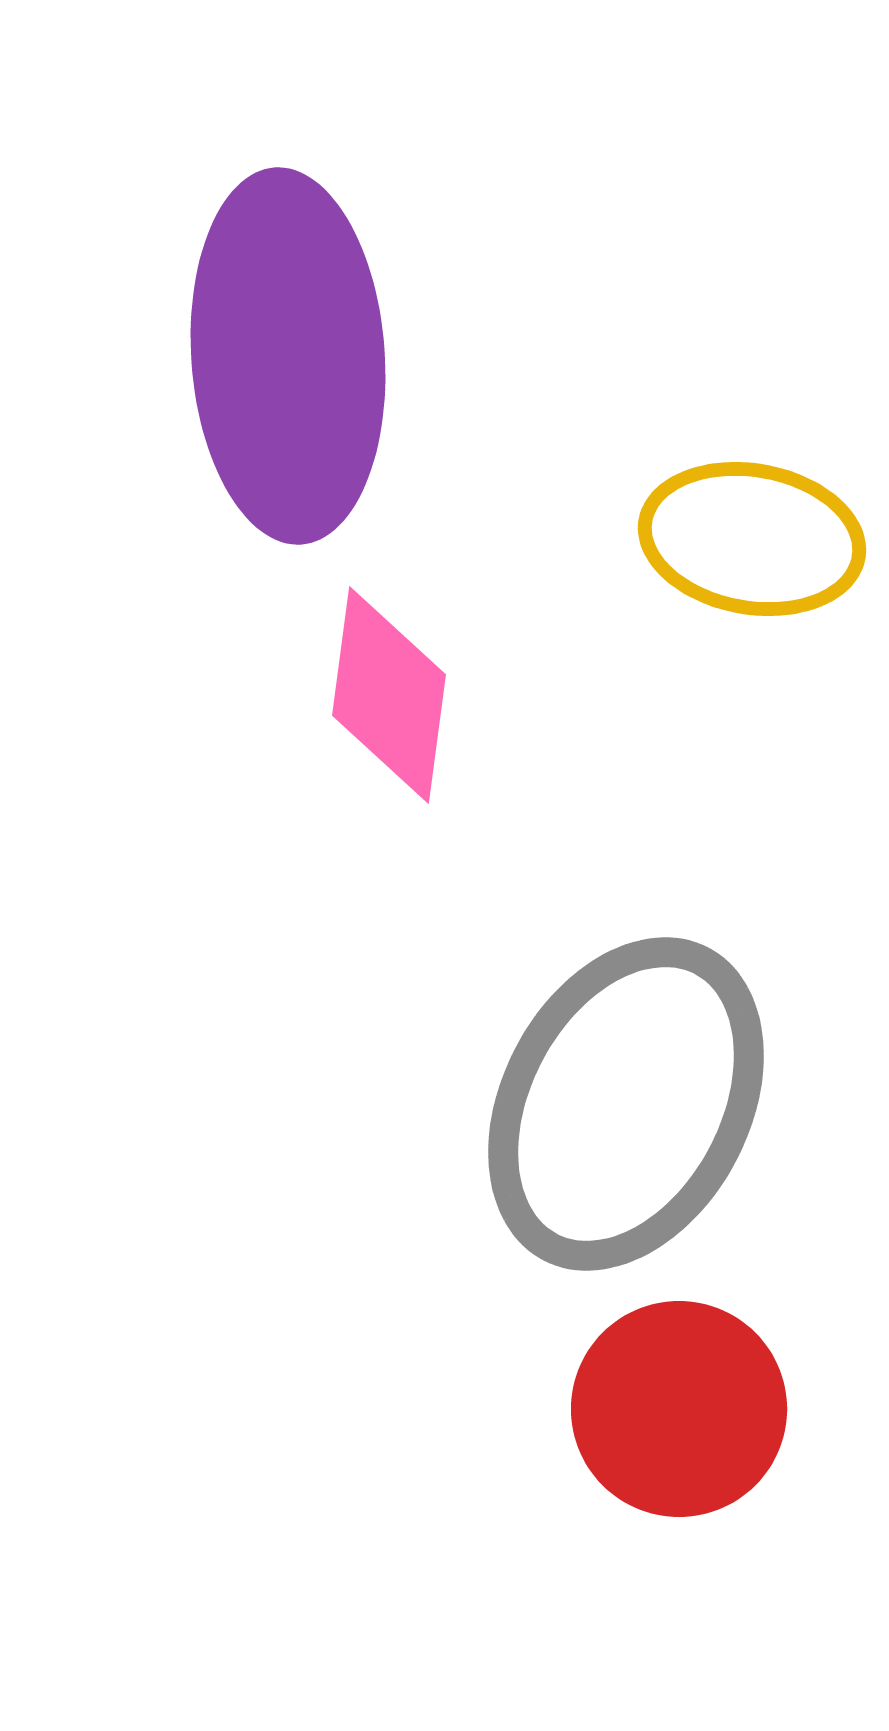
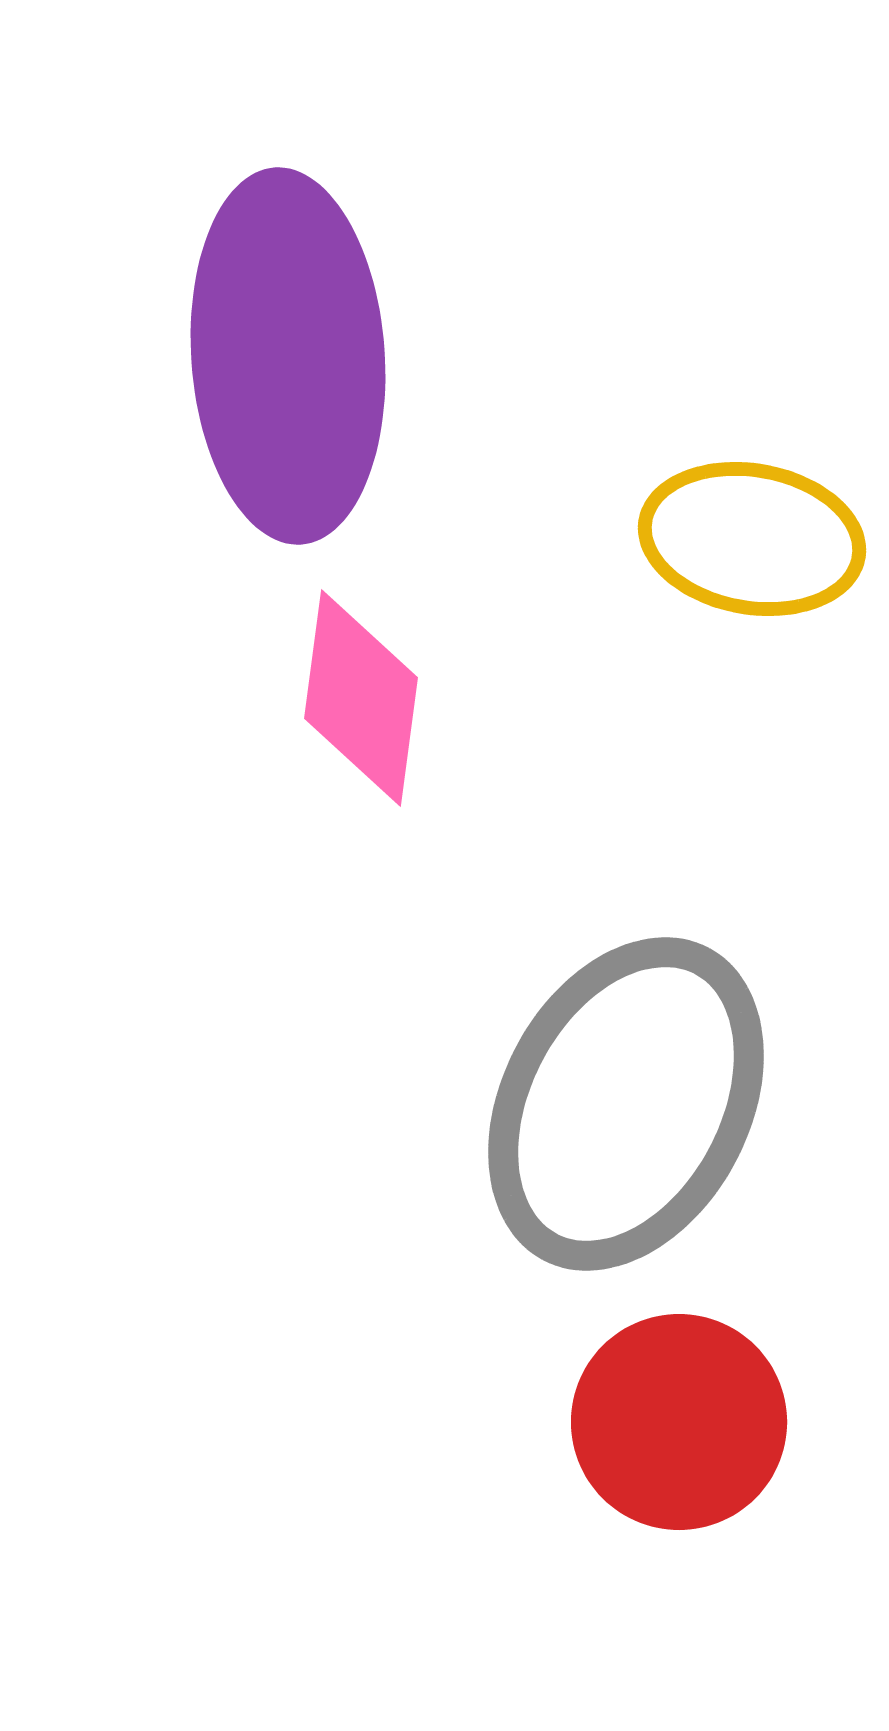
pink diamond: moved 28 px left, 3 px down
red circle: moved 13 px down
